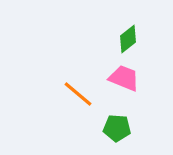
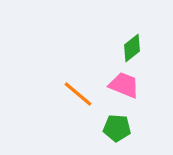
green diamond: moved 4 px right, 9 px down
pink trapezoid: moved 7 px down
